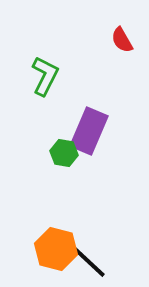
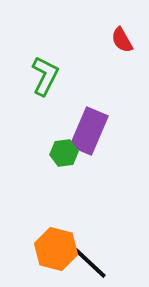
green hexagon: rotated 16 degrees counterclockwise
black line: moved 1 px right, 1 px down
